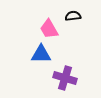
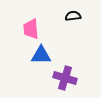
pink trapezoid: moved 18 px left; rotated 25 degrees clockwise
blue triangle: moved 1 px down
